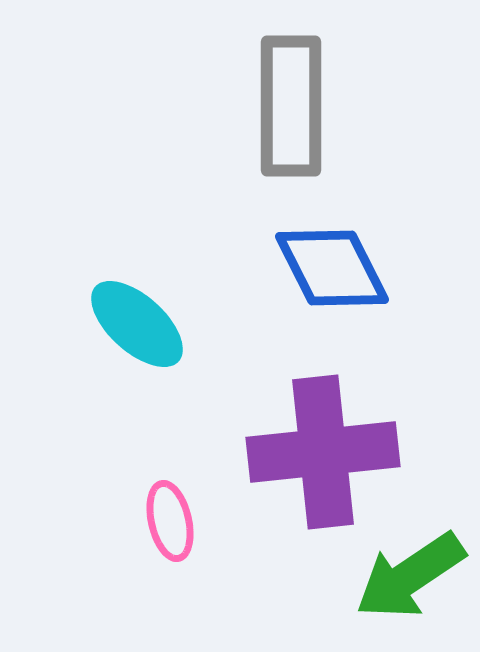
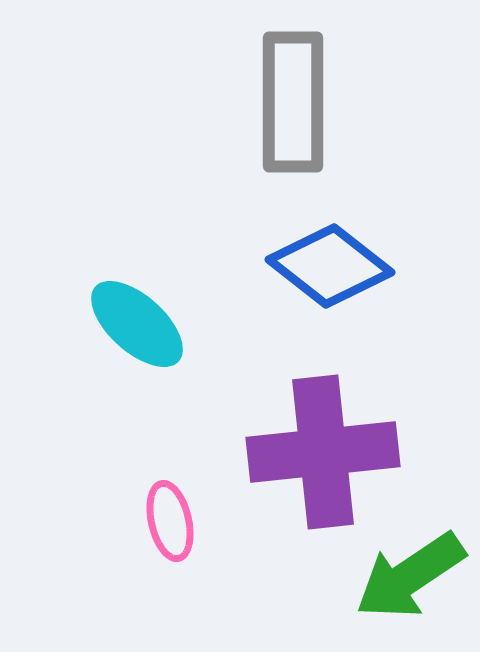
gray rectangle: moved 2 px right, 4 px up
blue diamond: moved 2 px left, 2 px up; rotated 25 degrees counterclockwise
